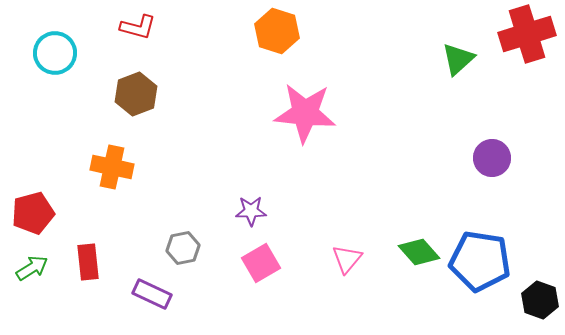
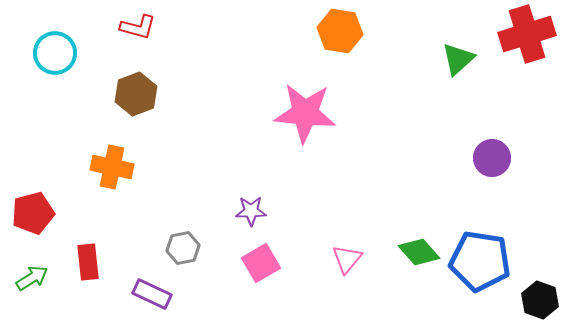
orange hexagon: moved 63 px right; rotated 9 degrees counterclockwise
green arrow: moved 10 px down
